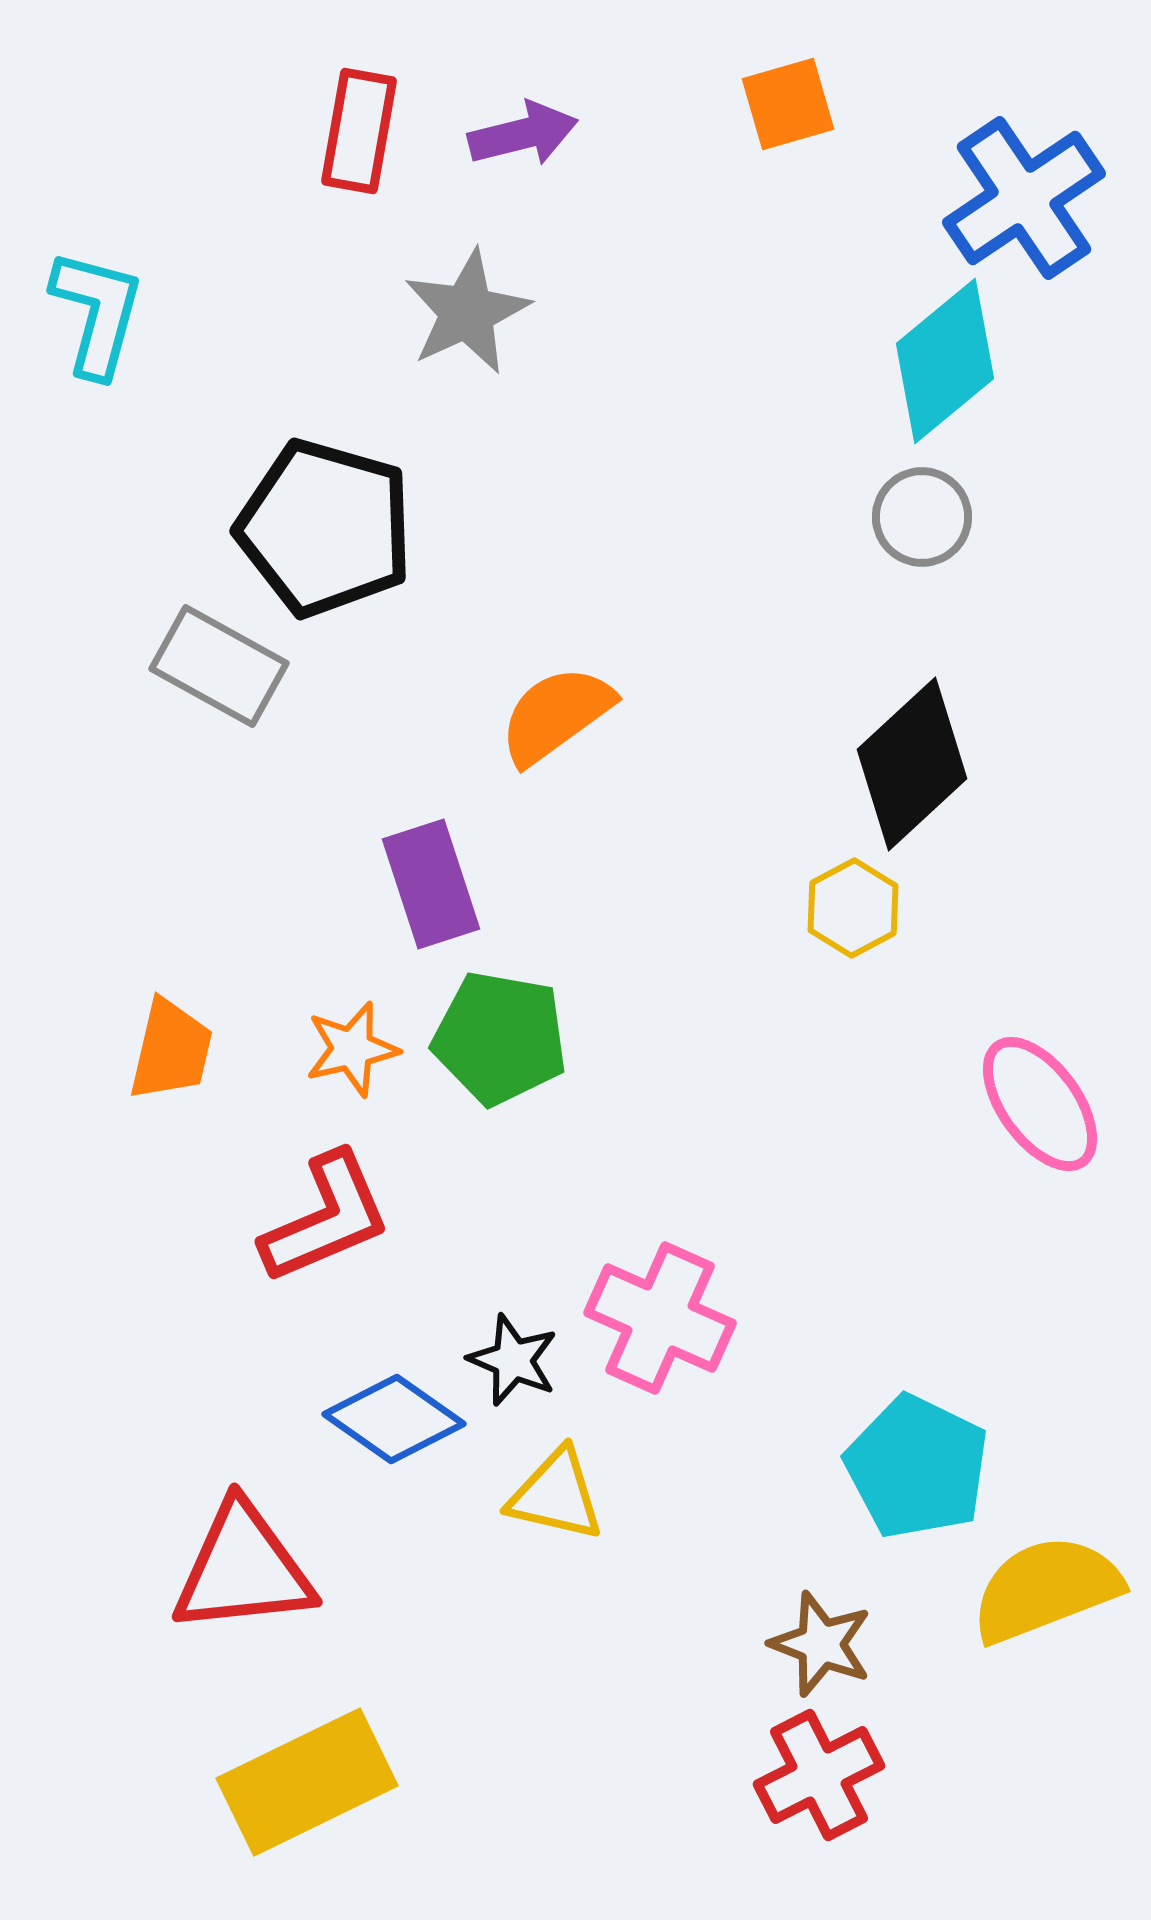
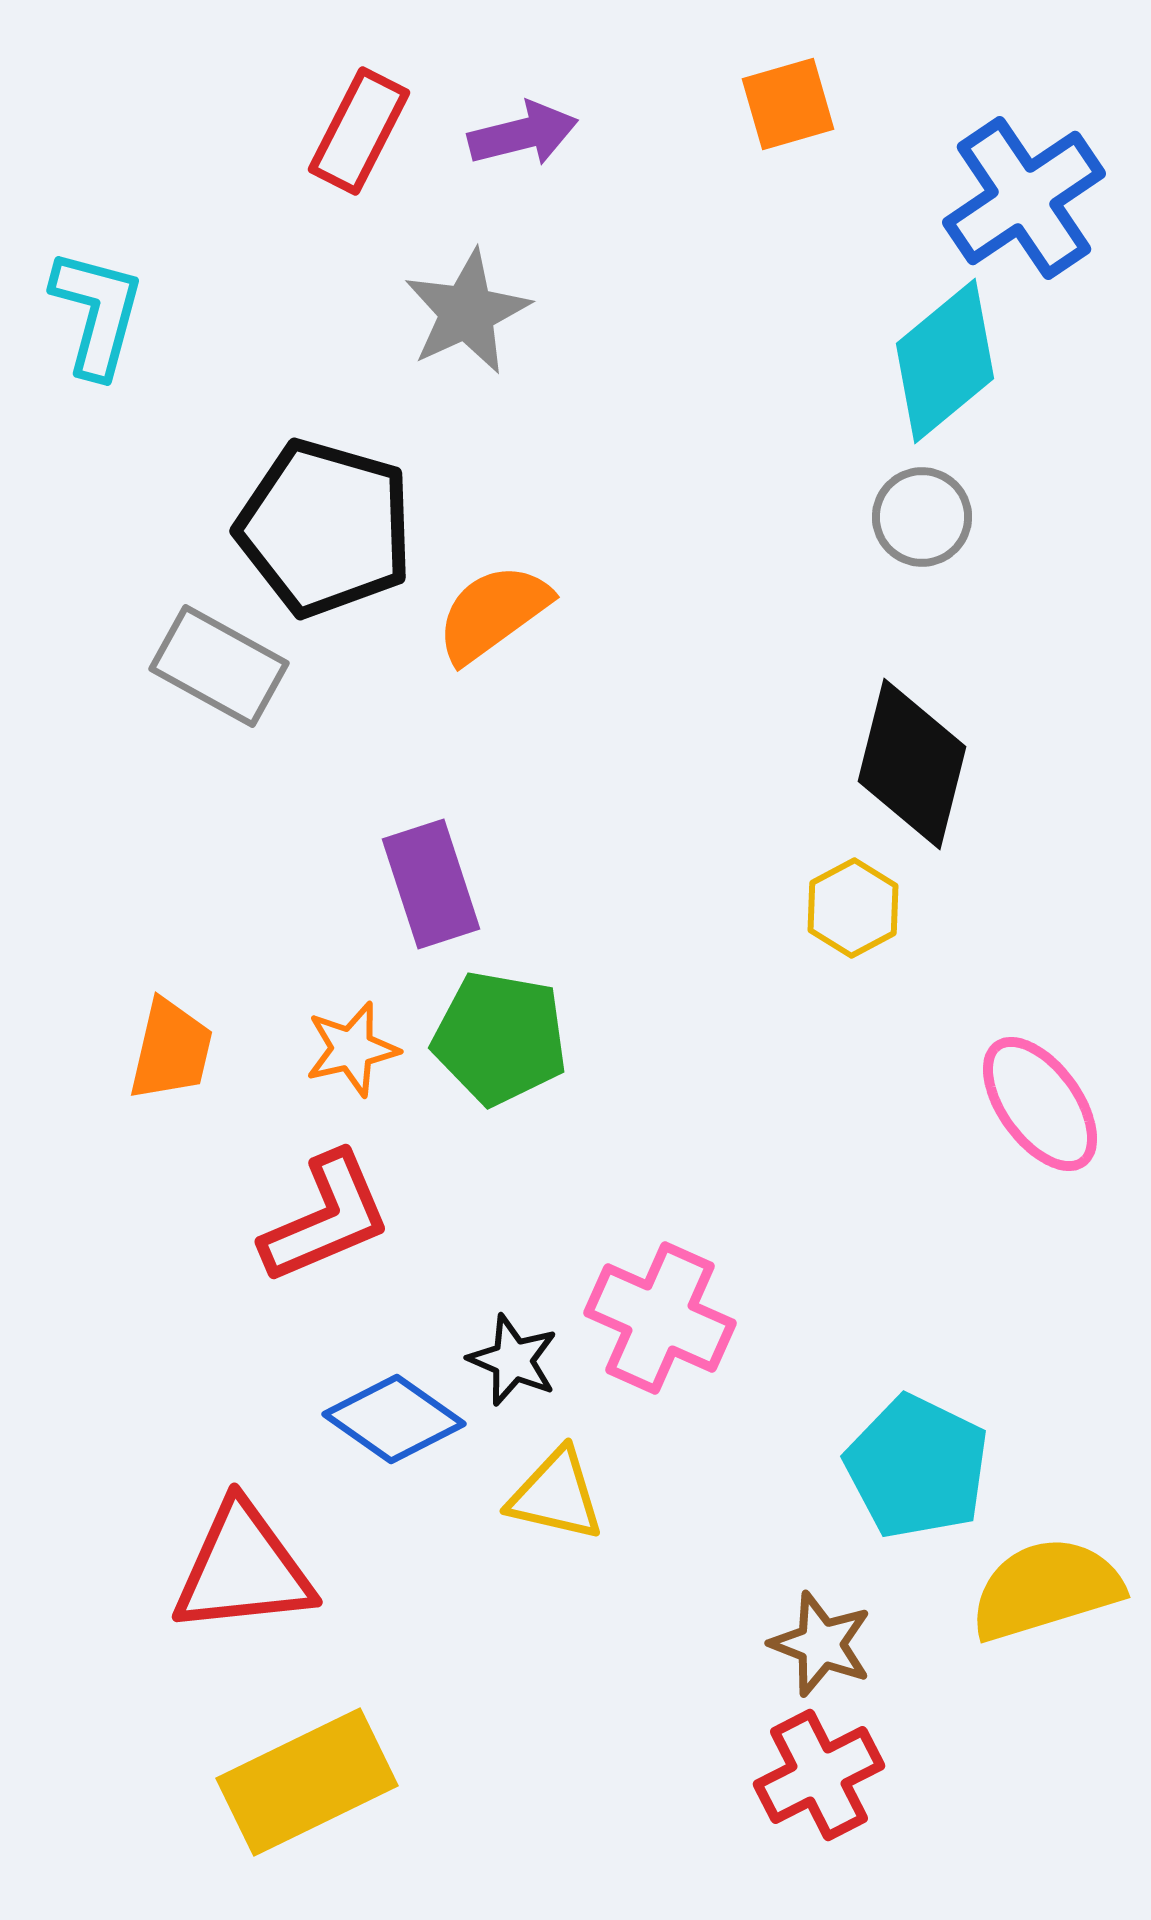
red rectangle: rotated 17 degrees clockwise
orange semicircle: moved 63 px left, 102 px up
black diamond: rotated 33 degrees counterclockwise
yellow semicircle: rotated 4 degrees clockwise
